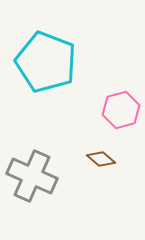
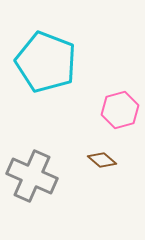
pink hexagon: moved 1 px left
brown diamond: moved 1 px right, 1 px down
